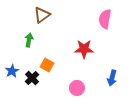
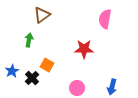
blue arrow: moved 9 px down
